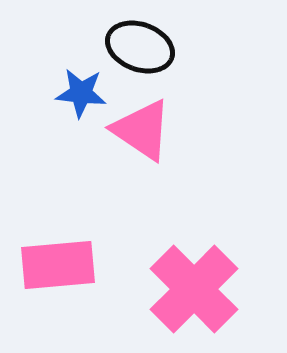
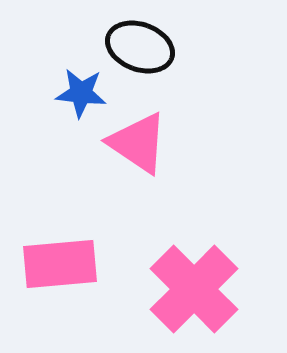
pink triangle: moved 4 px left, 13 px down
pink rectangle: moved 2 px right, 1 px up
